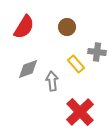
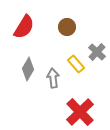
gray cross: rotated 36 degrees clockwise
gray diamond: rotated 40 degrees counterclockwise
gray arrow: moved 1 px right, 3 px up
